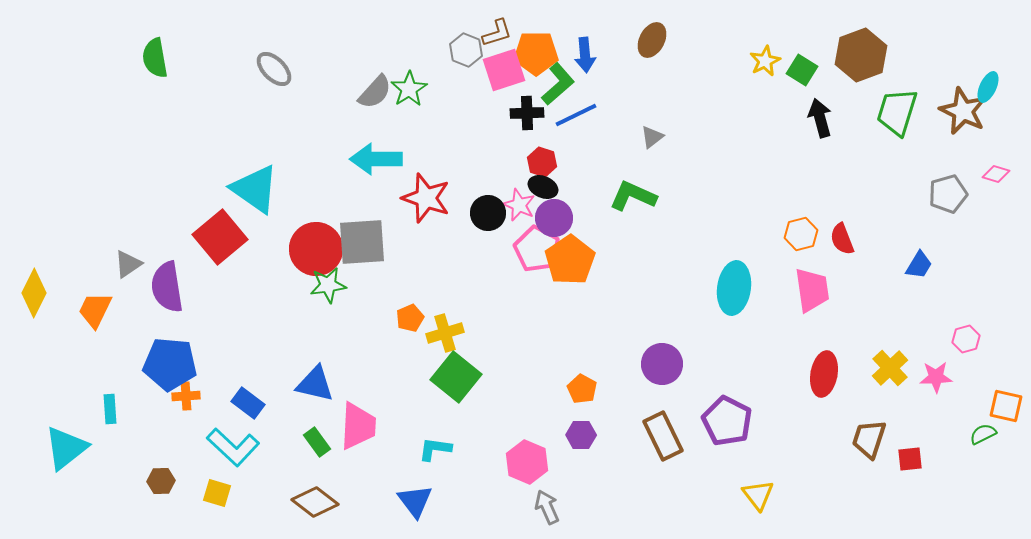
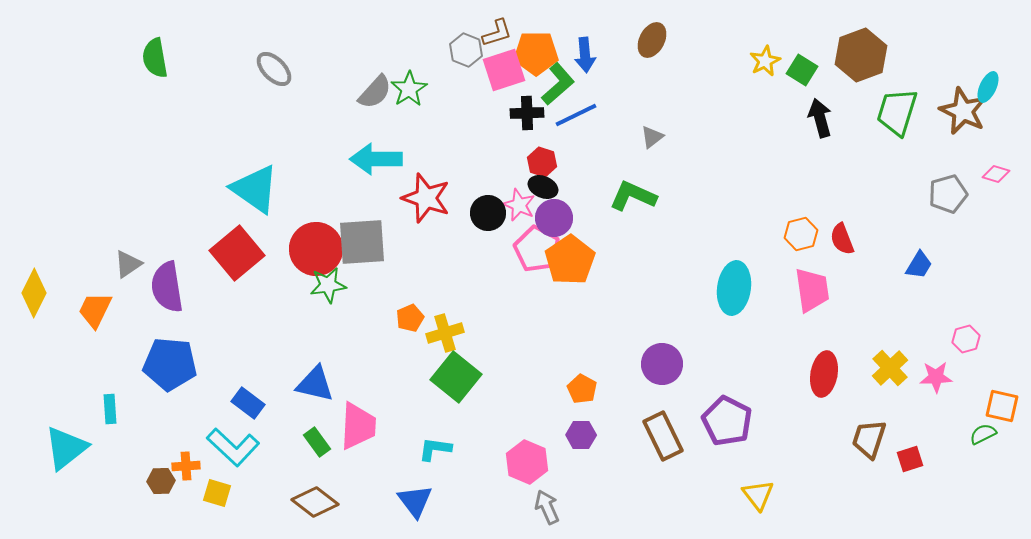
red square at (220, 237): moved 17 px right, 16 px down
orange cross at (186, 396): moved 70 px down
orange square at (1006, 406): moved 4 px left
red square at (910, 459): rotated 12 degrees counterclockwise
